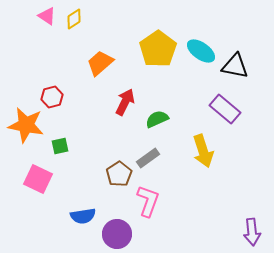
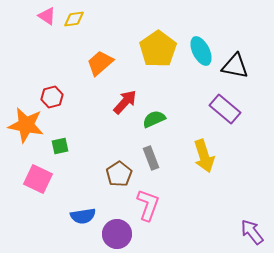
yellow diamond: rotated 25 degrees clockwise
cyan ellipse: rotated 28 degrees clockwise
red arrow: rotated 16 degrees clockwise
green semicircle: moved 3 px left
yellow arrow: moved 1 px right, 5 px down
gray rectangle: moved 3 px right; rotated 75 degrees counterclockwise
pink L-shape: moved 4 px down
purple arrow: rotated 148 degrees clockwise
